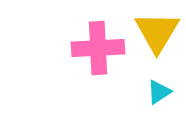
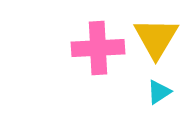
yellow triangle: moved 1 px left, 6 px down
